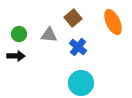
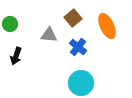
orange ellipse: moved 6 px left, 4 px down
green circle: moved 9 px left, 10 px up
black arrow: rotated 108 degrees clockwise
